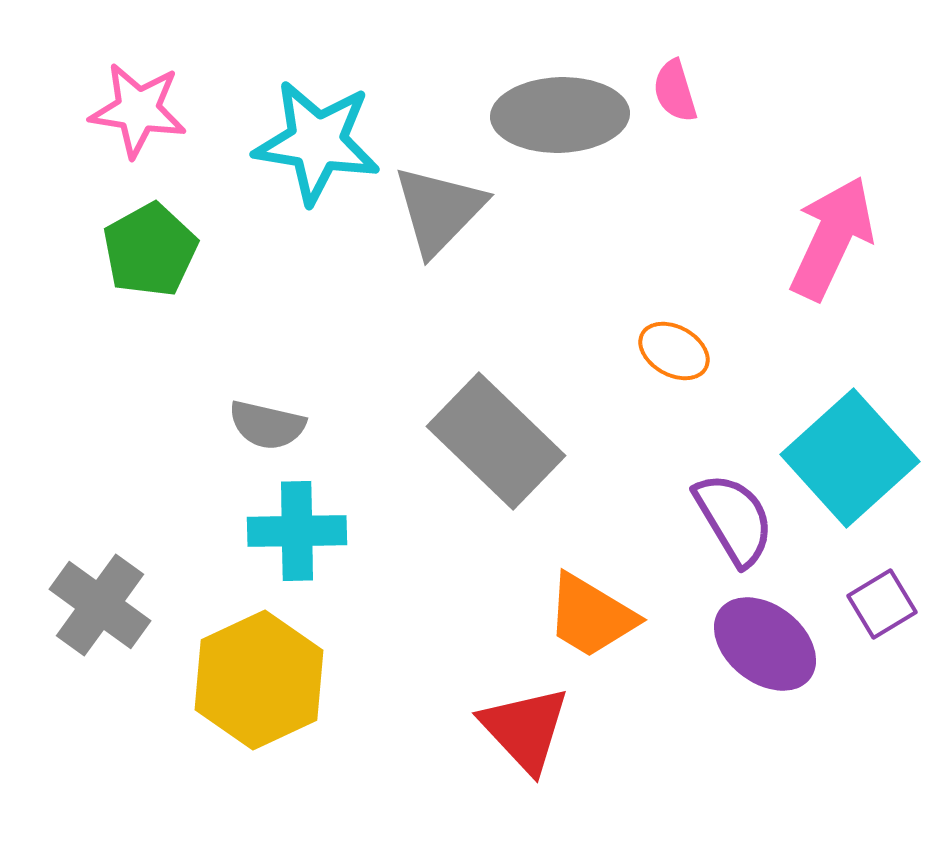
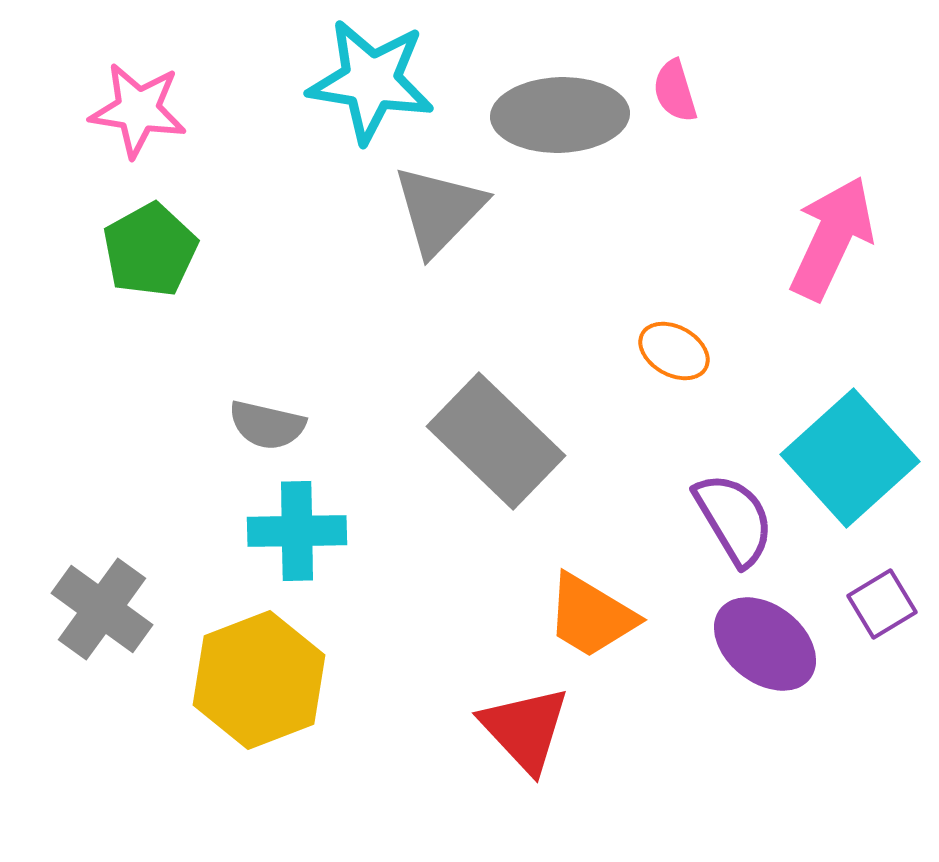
cyan star: moved 54 px right, 61 px up
gray cross: moved 2 px right, 4 px down
yellow hexagon: rotated 4 degrees clockwise
